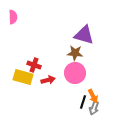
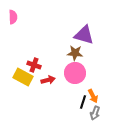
yellow rectangle: rotated 12 degrees clockwise
gray arrow: moved 1 px right, 5 px down
